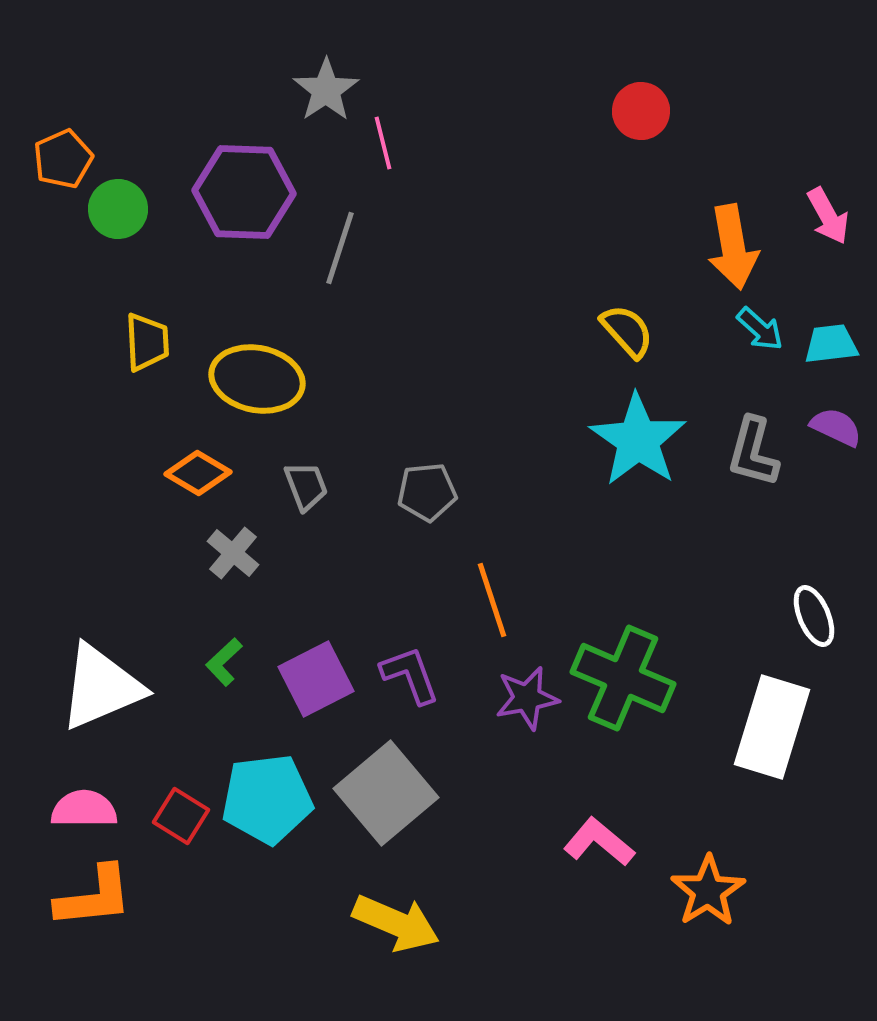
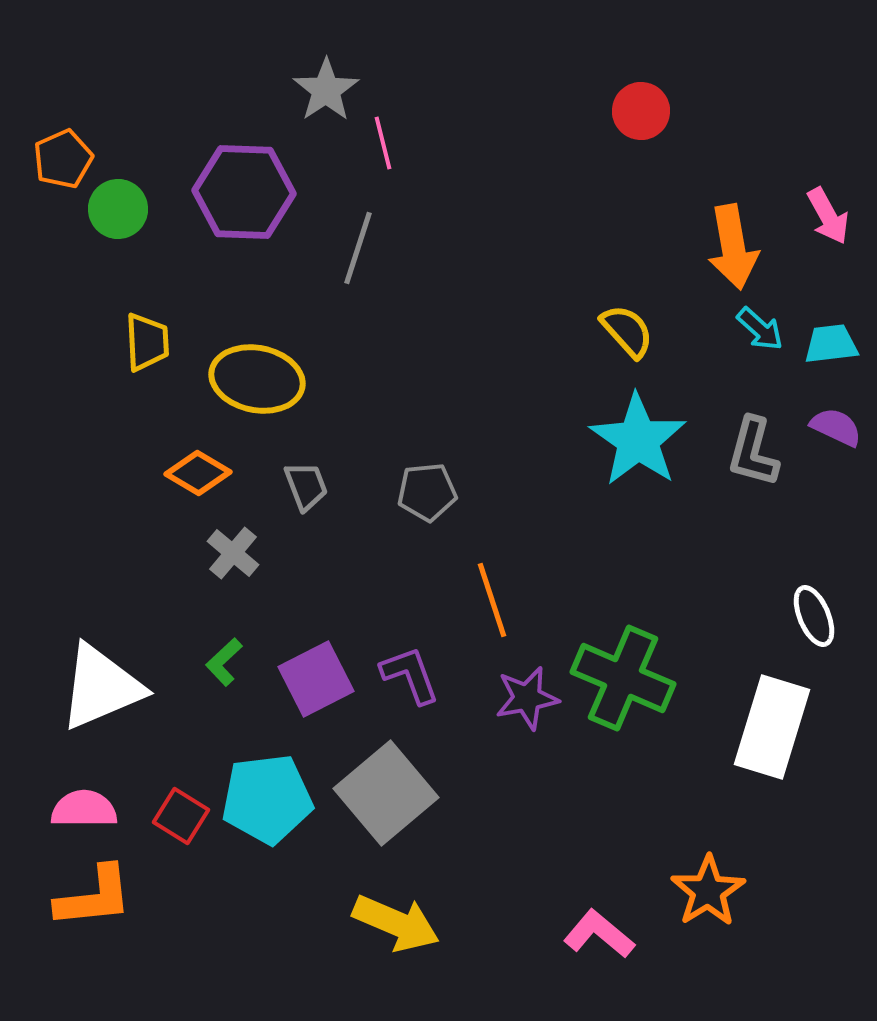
gray line: moved 18 px right
pink L-shape: moved 92 px down
